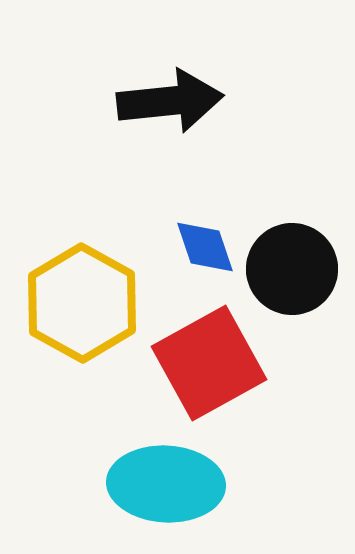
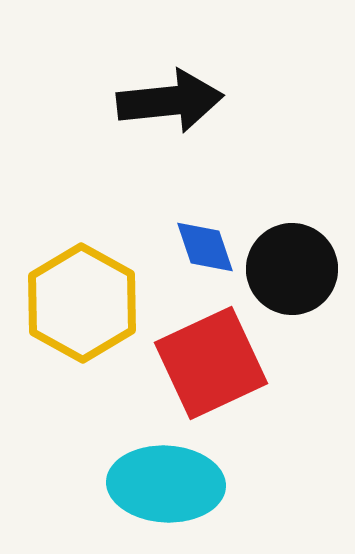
red square: moved 2 px right; rotated 4 degrees clockwise
